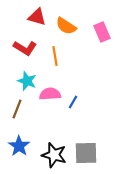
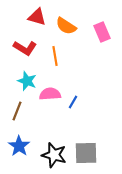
brown line: moved 2 px down
